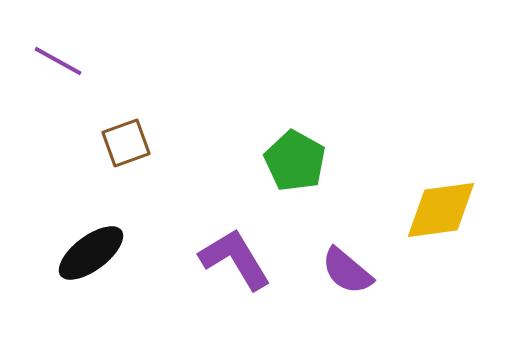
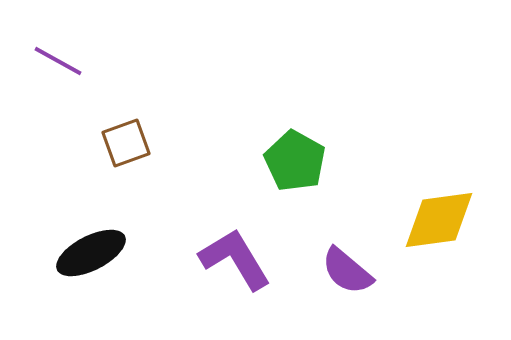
yellow diamond: moved 2 px left, 10 px down
black ellipse: rotated 10 degrees clockwise
